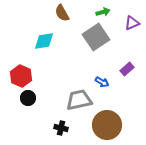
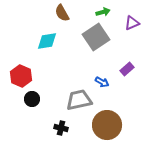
cyan diamond: moved 3 px right
black circle: moved 4 px right, 1 px down
